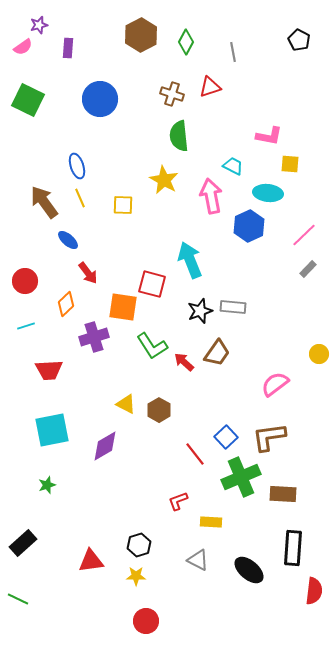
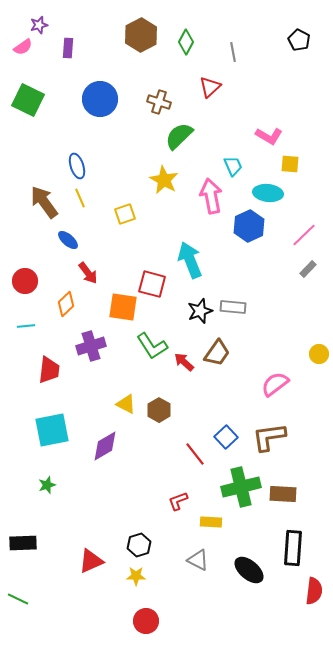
red triangle at (210, 87): rotated 25 degrees counterclockwise
brown cross at (172, 94): moved 13 px left, 8 px down
green semicircle at (179, 136): rotated 52 degrees clockwise
pink L-shape at (269, 136): rotated 20 degrees clockwise
cyan trapezoid at (233, 166): rotated 40 degrees clockwise
yellow square at (123, 205): moved 2 px right, 9 px down; rotated 20 degrees counterclockwise
cyan line at (26, 326): rotated 12 degrees clockwise
purple cross at (94, 337): moved 3 px left, 9 px down
red trapezoid at (49, 370): rotated 80 degrees counterclockwise
green cross at (241, 477): moved 10 px down; rotated 9 degrees clockwise
black rectangle at (23, 543): rotated 40 degrees clockwise
red triangle at (91, 561): rotated 16 degrees counterclockwise
